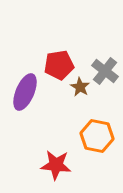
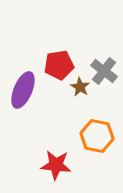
gray cross: moved 1 px left
purple ellipse: moved 2 px left, 2 px up
